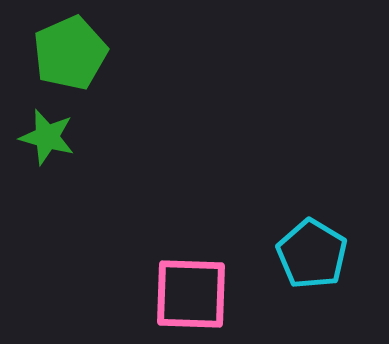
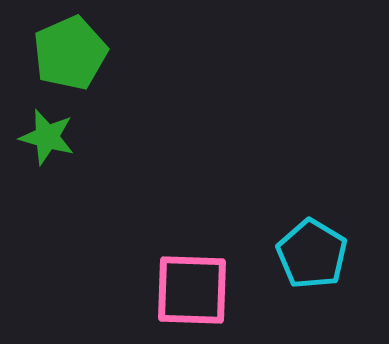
pink square: moved 1 px right, 4 px up
